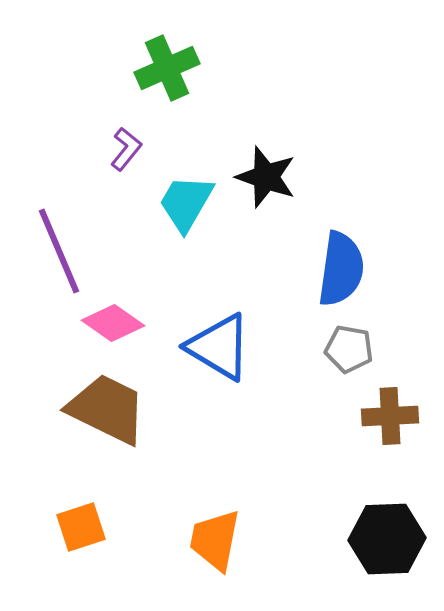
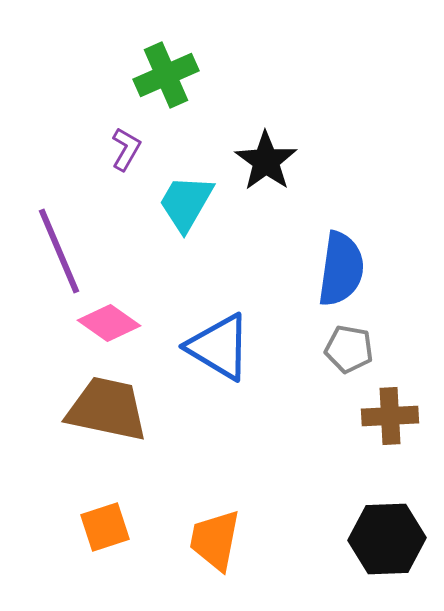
green cross: moved 1 px left, 7 px down
purple L-shape: rotated 9 degrees counterclockwise
black star: moved 16 px up; rotated 16 degrees clockwise
pink diamond: moved 4 px left
brown trapezoid: rotated 14 degrees counterclockwise
orange square: moved 24 px right
